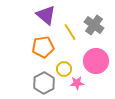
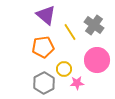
pink circle: moved 1 px right, 1 px up
